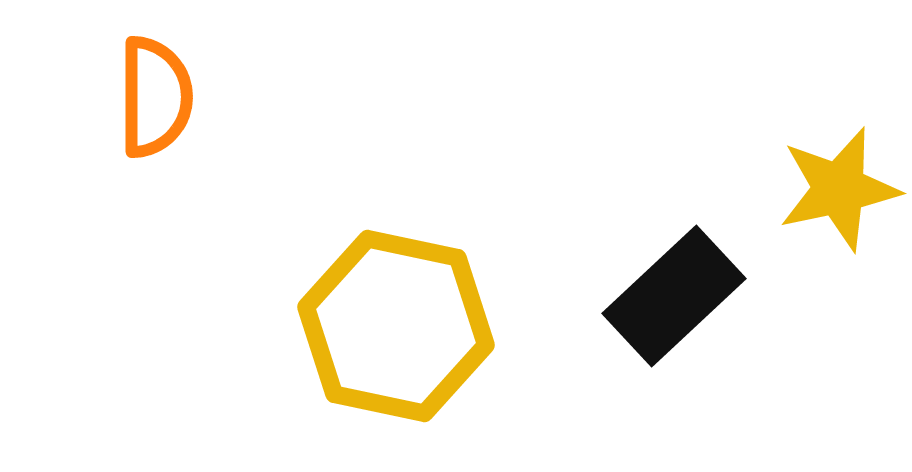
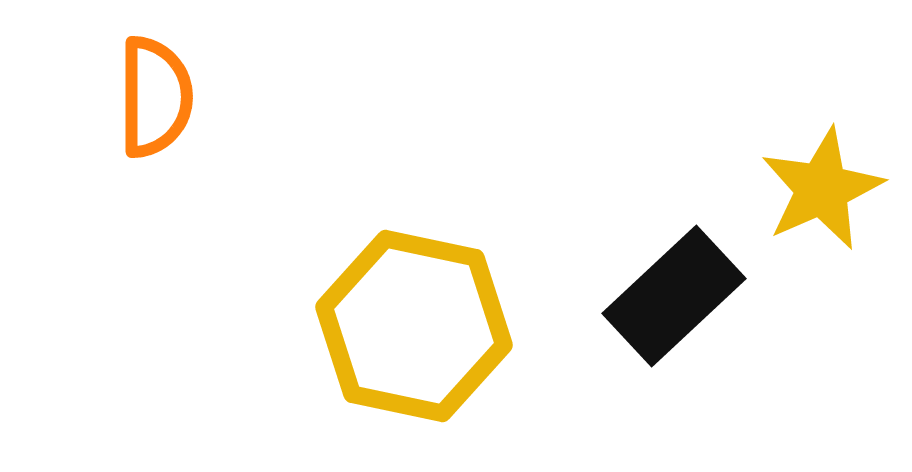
yellow star: moved 17 px left; rotated 12 degrees counterclockwise
yellow hexagon: moved 18 px right
